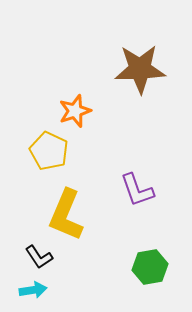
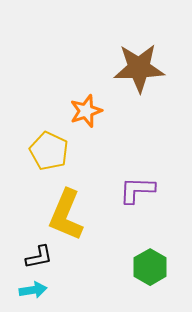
brown star: moved 1 px left, 1 px up
orange star: moved 11 px right
purple L-shape: rotated 111 degrees clockwise
black L-shape: rotated 68 degrees counterclockwise
green hexagon: rotated 20 degrees counterclockwise
